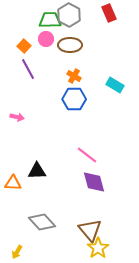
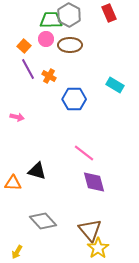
green trapezoid: moved 1 px right
orange cross: moved 25 px left
pink line: moved 3 px left, 2 px up
black triangle: rotated 18 degrees clockwise
gray diamond: moved 1 px right, 1 px up
